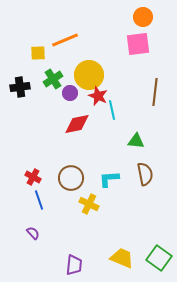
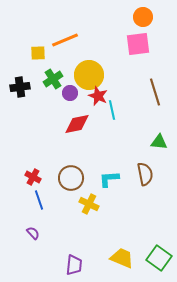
brown line: rotated 24 degrees counterclockwise
green triangle: moved 23 px right, 1 px down
